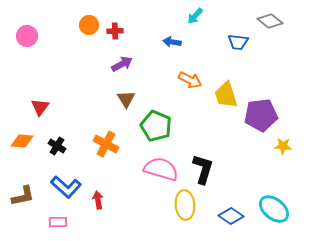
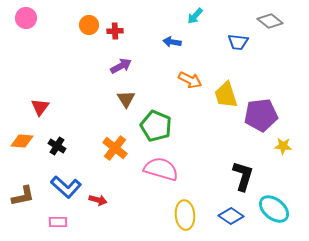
pink circle: moved 1 px left, 18 px up
purple arrow: moved 1 px left, 2 px down
orange cross: moved 9 px right, 4 px down; rotated 10 degrees clockwise
black L-shape: moved 40 px right, 7 px down
red arrow: rotated 114 degrees clockwise
yellow ellipse: moved 10 px down
